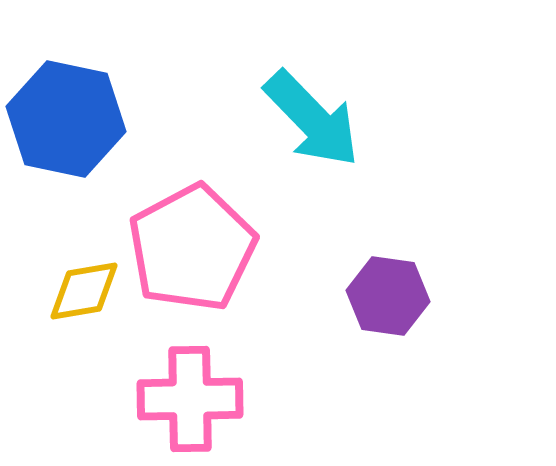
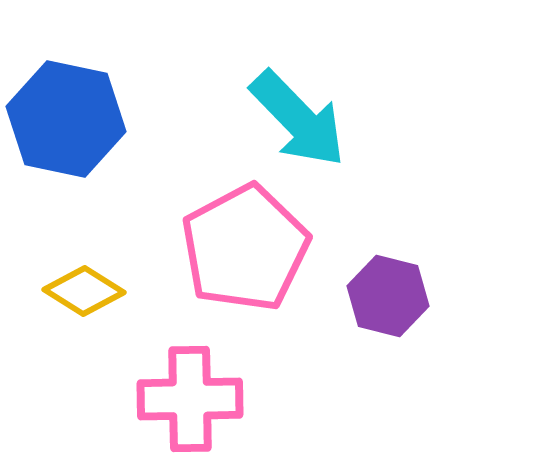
cyan arrow: moved 14 px left
pink pentagon: moved 53 px right
yellow diamond: rotated 42 degrees clockwise
purple hexagon: rotated 6 degrees clockwise
